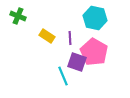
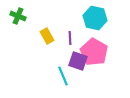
yellow rectangle: rotated 28 degrees clockwise
purple square: moved 1 px right, 1 px up
